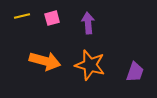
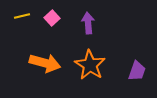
pink square: rotated 28 degrees counterclockwise
orange arrow: moved 2 px down
orange star: rotated 16 degrees clockwise
purple trapezoid: moved 2 px right, 1 px up
